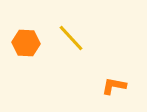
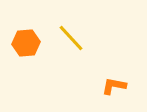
orange hexagon: rotated 8 degrees counterclockwise
